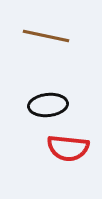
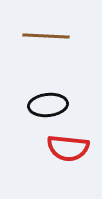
brown line: rotated 9 degrees counterclockwise
